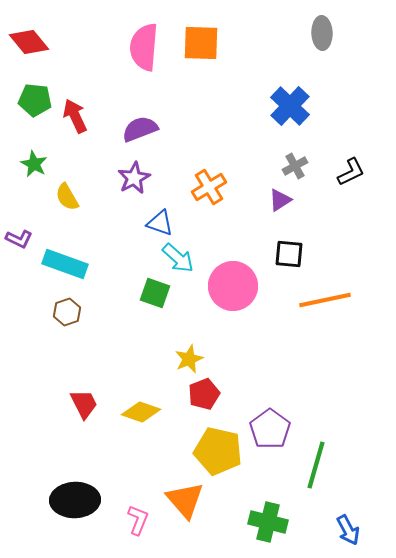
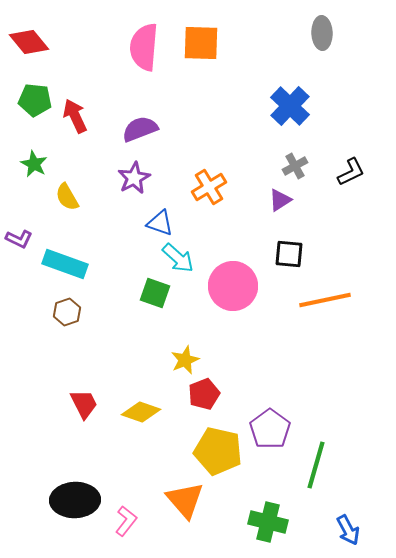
yellow star: moved 4 px left, 1 px down
pink L-shape: moved 12 px left, 1 px down; rotated 16 degrees clockwise
